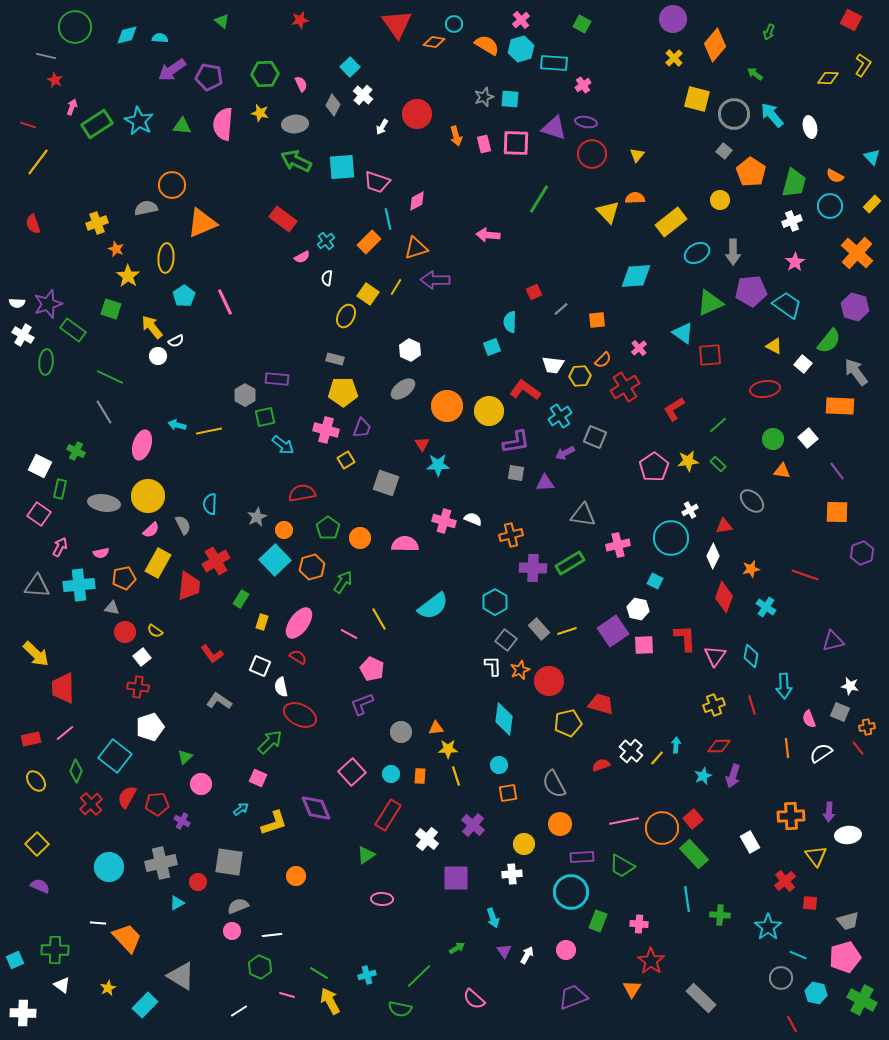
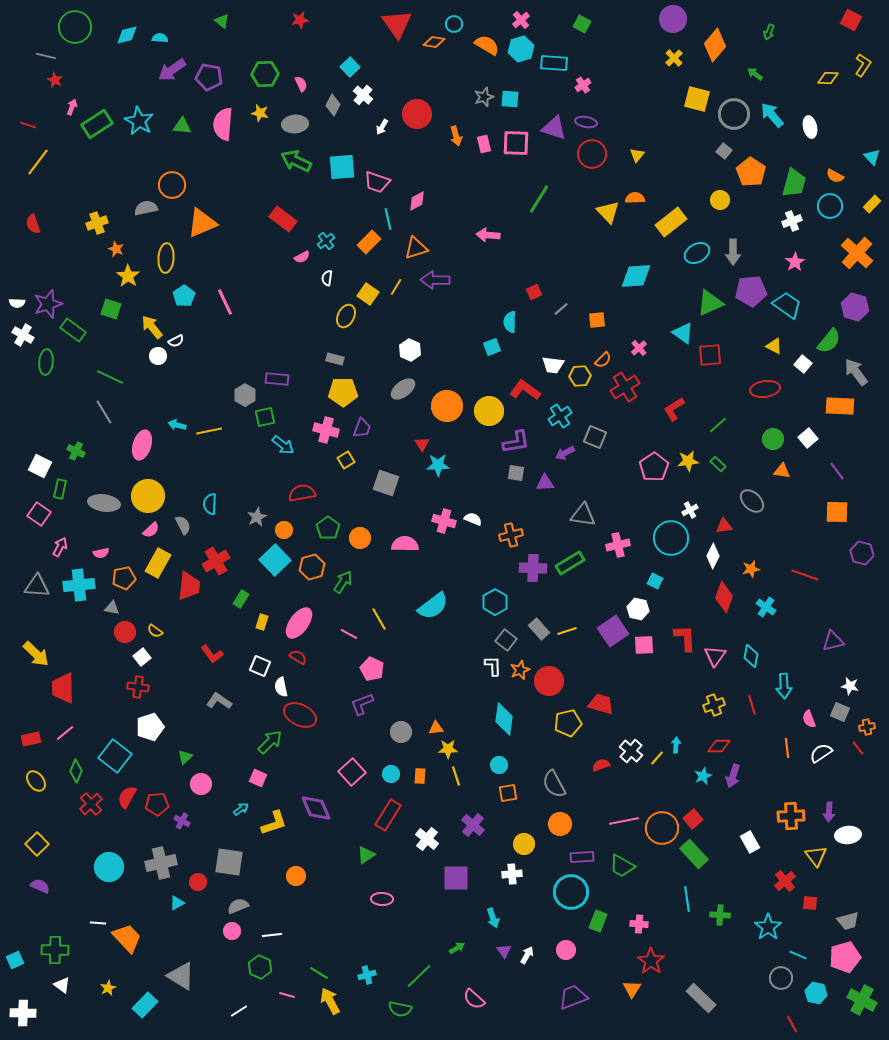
purple hexagon at (862, 553): rotated 25 degrees counterclockwise
